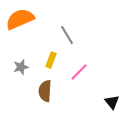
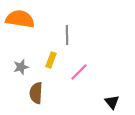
orange semicircle: rotated 32 degrees clockwise
gray line: rotated 30 degrees clockwise
brown semicircle: moved 9 px left, 2 px down
